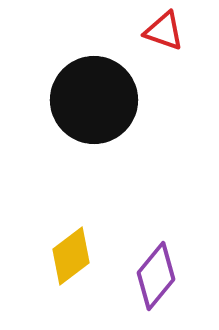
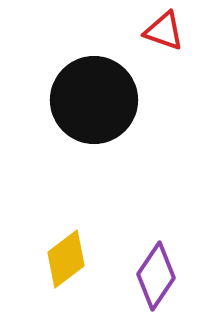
yellow diamond: moved 5 px left, 3 px down
purple diamond: rotated 6 degrees counterclockwise
